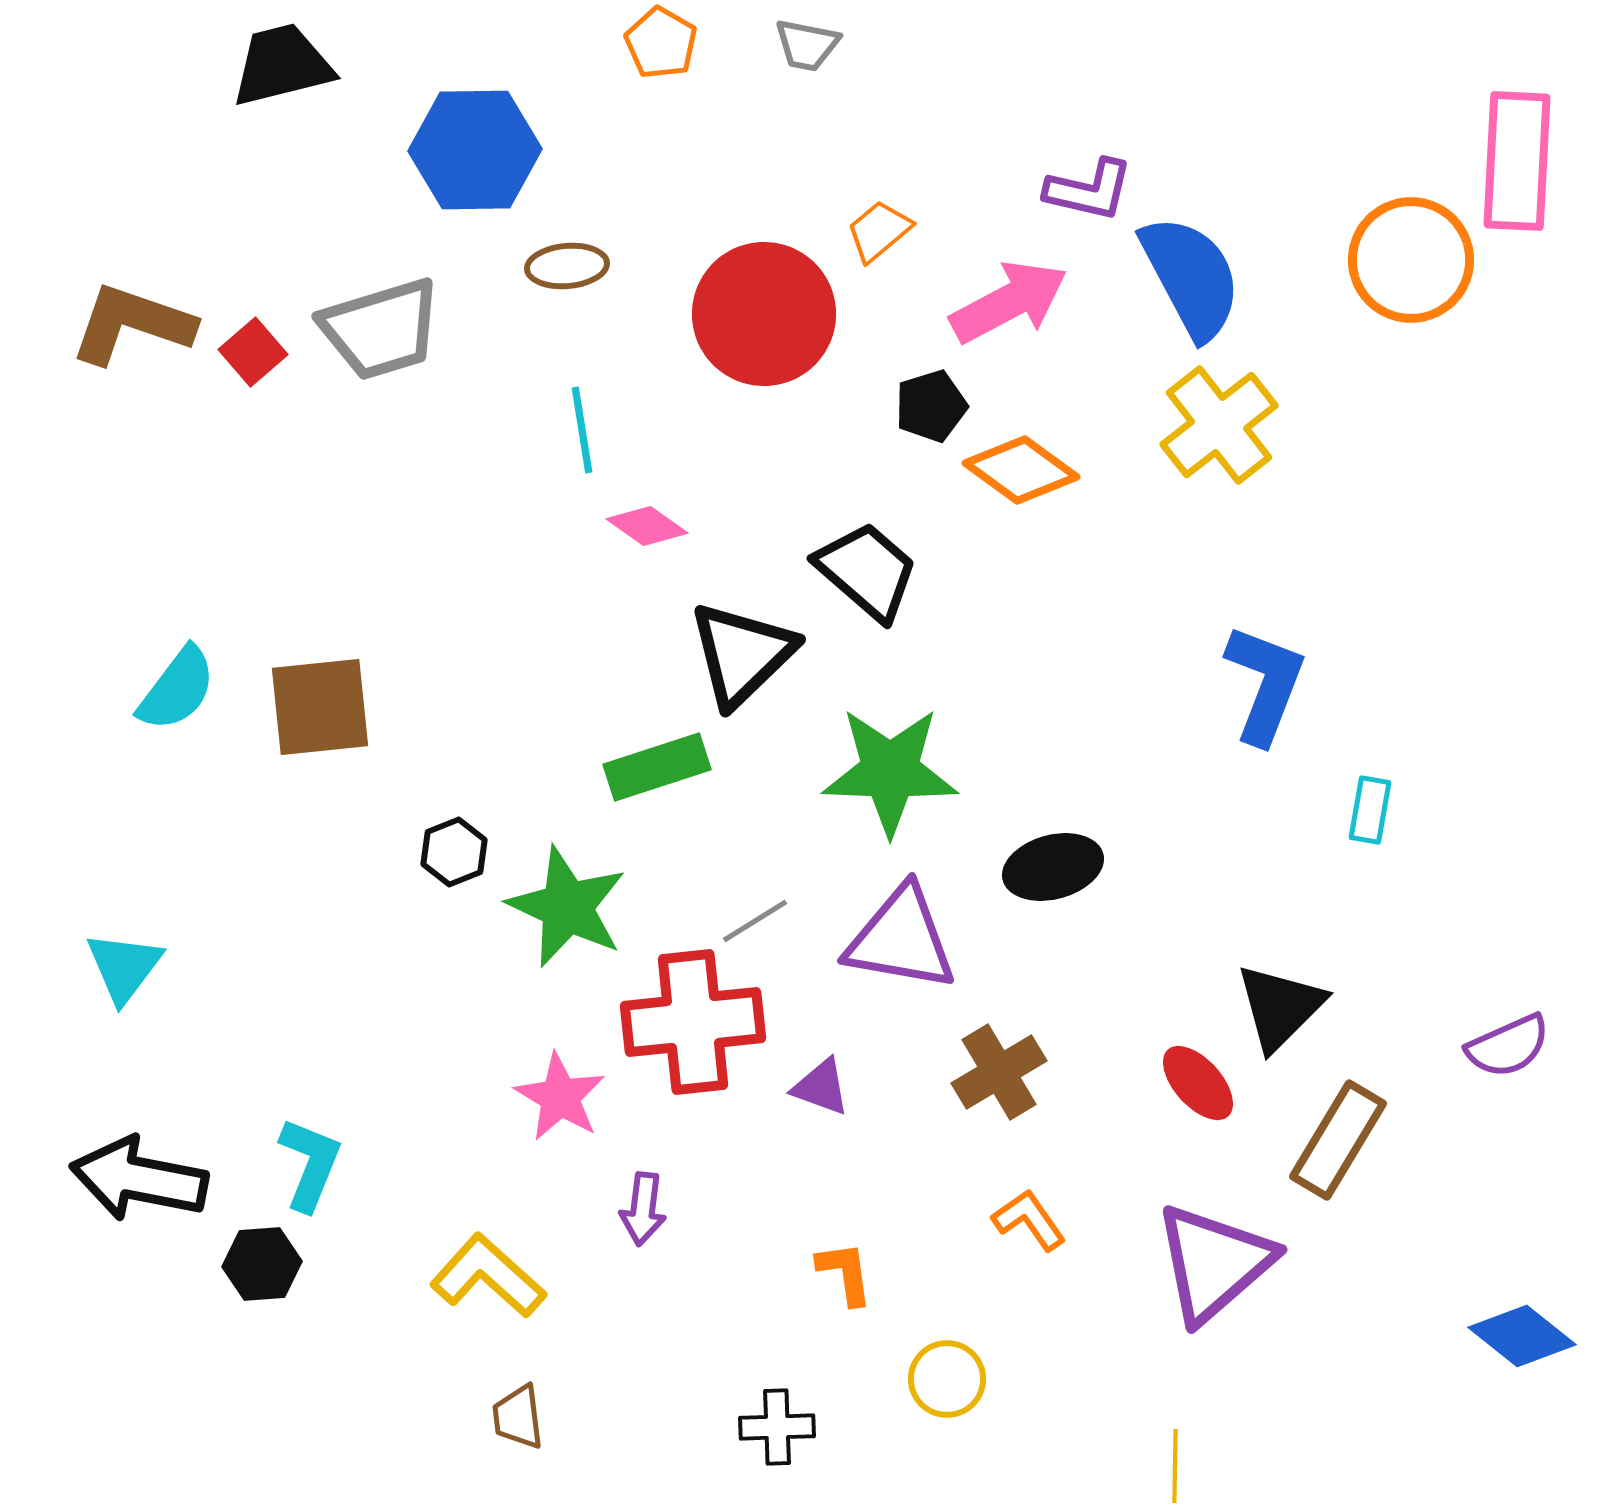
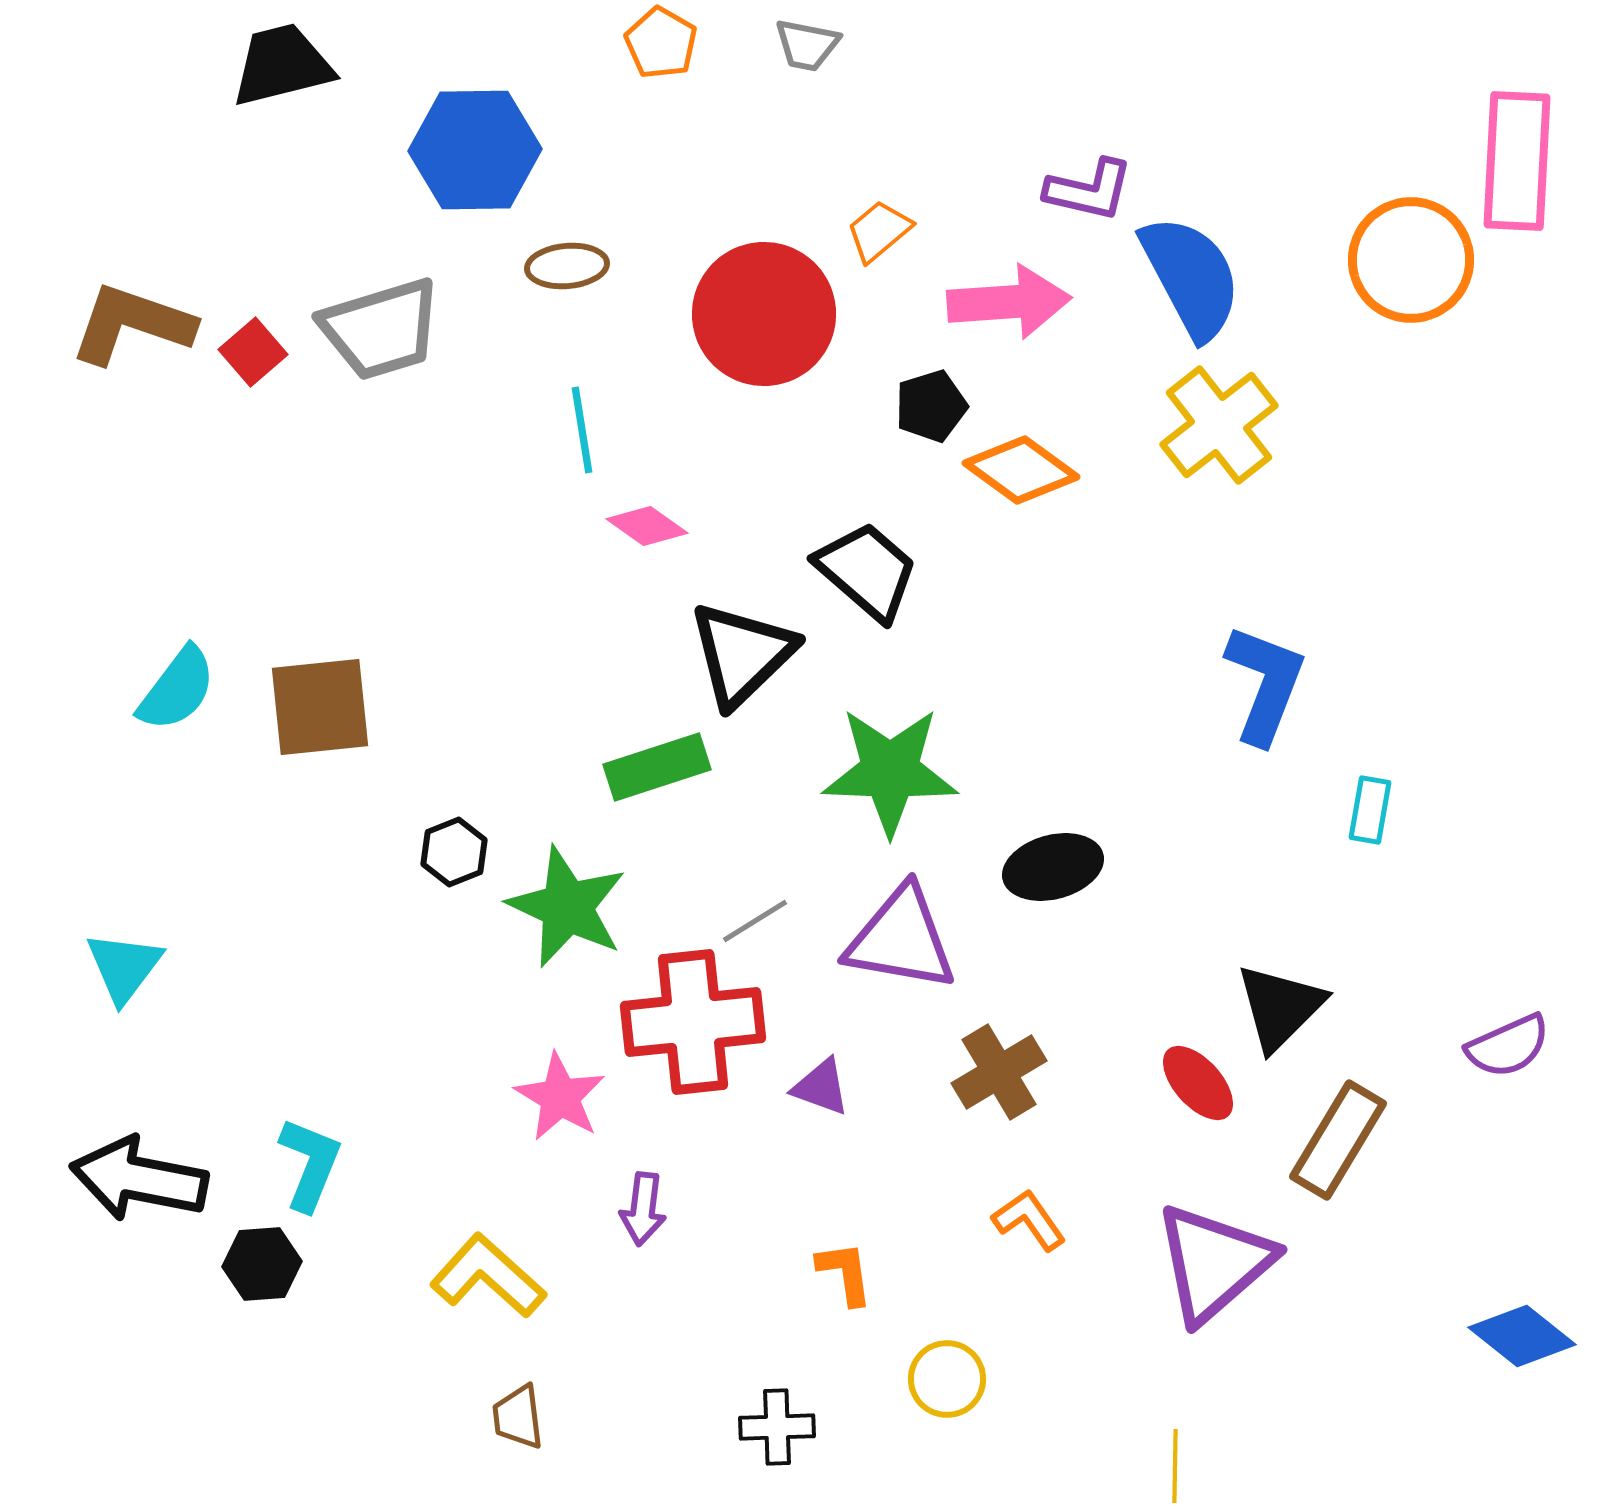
pink arrow at (1009, 302): rotated 24 degrees clockwise
